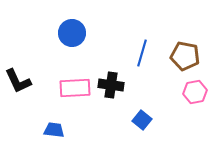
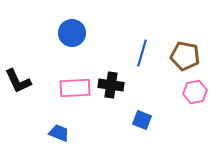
blue square: rotated 18 degrees counterclockwise
blue trapezoid: moved 5 px right, 3 px down; rotated 15 degrees clockwise
